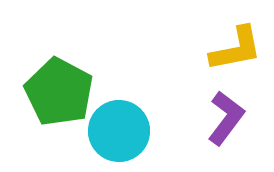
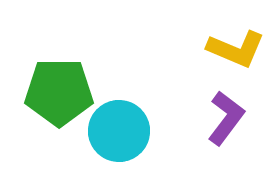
yellow L-shape: rotated 34 degrees clockwise
green pentagon: rotated 28 degrees counterclockwise
